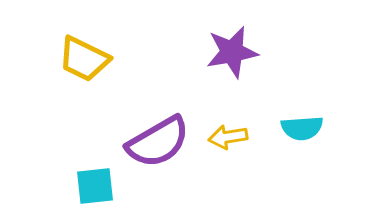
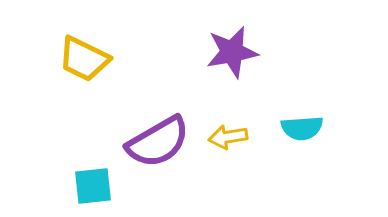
cyan square: moved 2 px left
